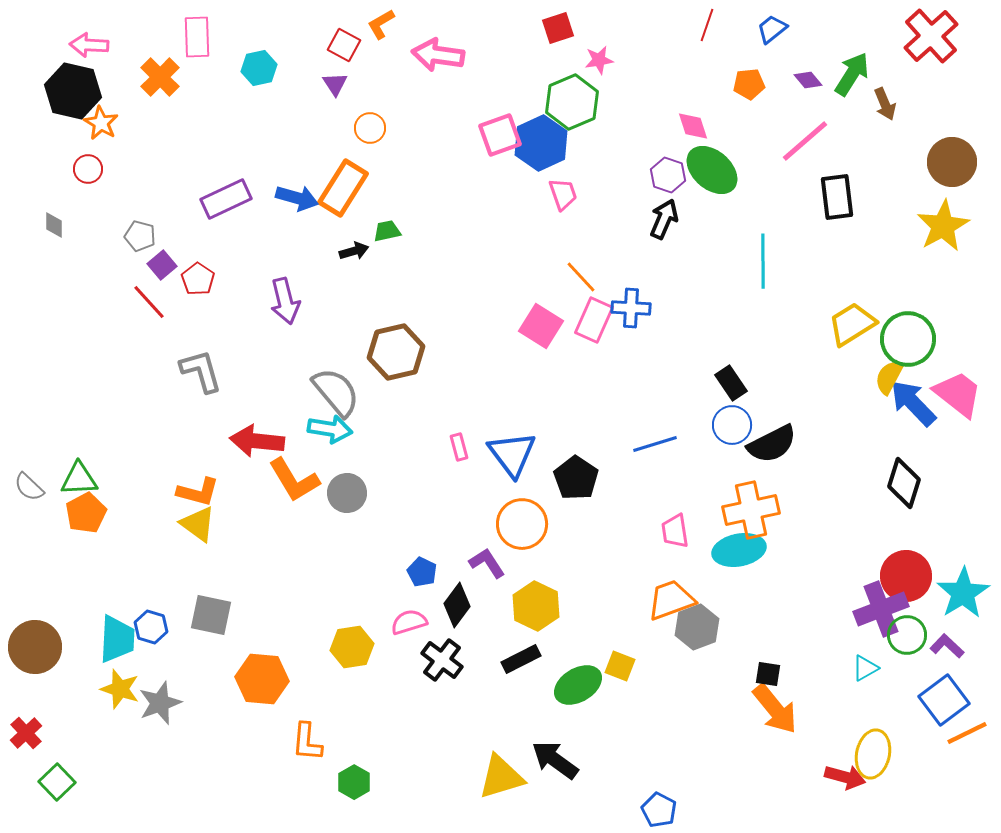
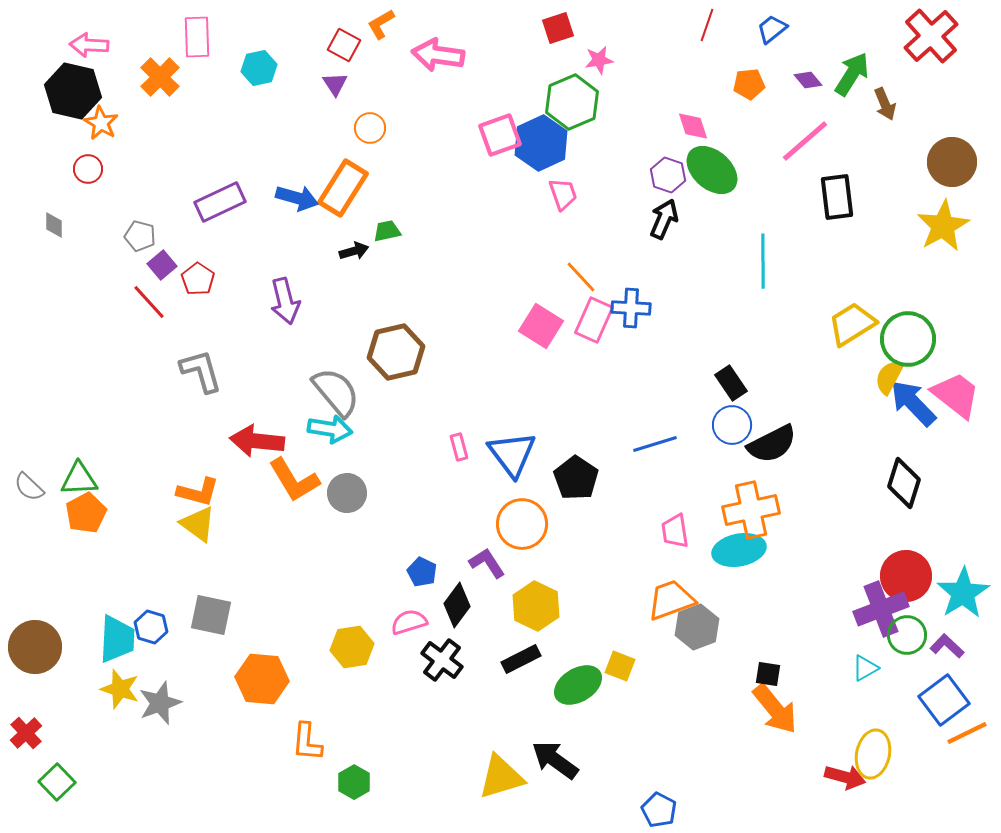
purple rectangle at (226, 199): moved 6 px left, 3 px down
pink trapezoid at (958, 394): moved 2 px left, 1 px down
